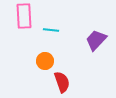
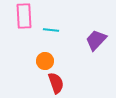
red semicircle: moved 6 px left, 1 px down
